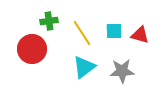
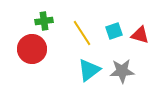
green cross: moved 5 px left
cyan square: rotated 18 degrees counterclockwise
cyan triangle: moved 5 px right, 3 px down
